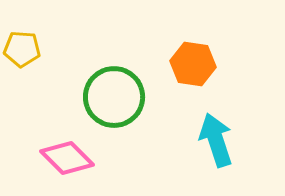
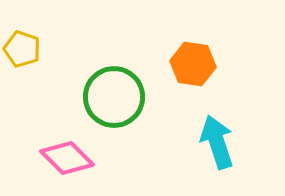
yellow pentagon: rotated 15 degrees clockwise
cyan arrow: moved 1 px right, 2 px down
